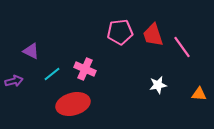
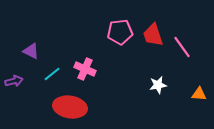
red ellipse: moved 3 px left, 3 px down; rotated 24 degrees clockwise
